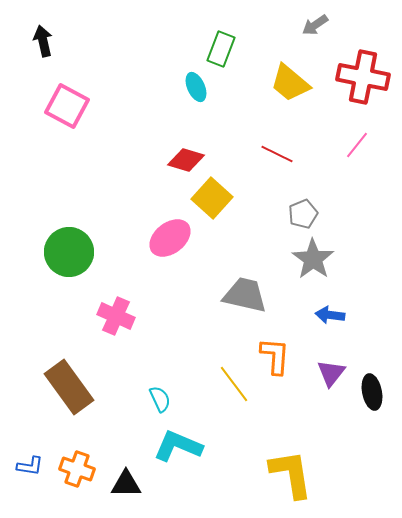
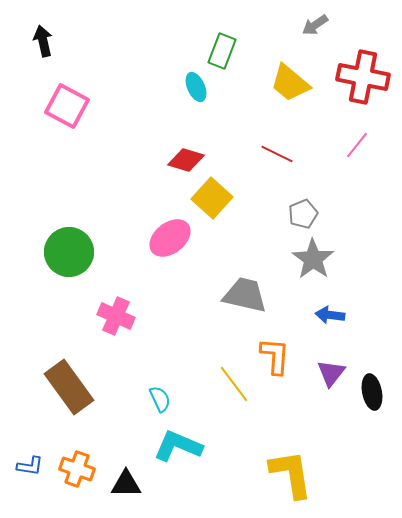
green rectangle: moved 1 px right, 2 px down
